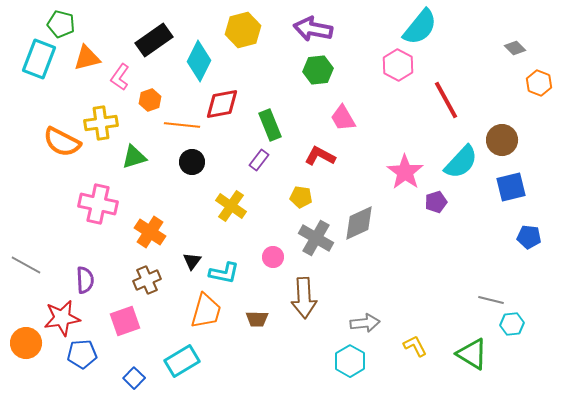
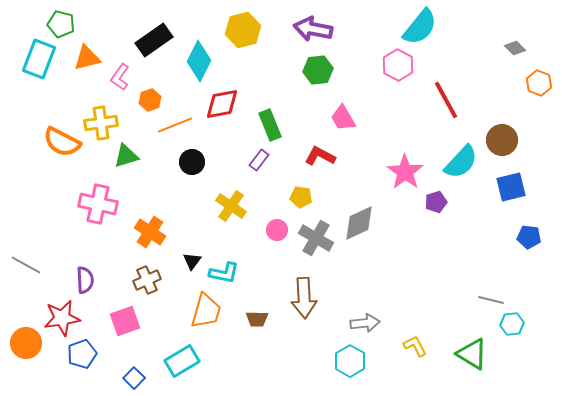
orange line at (182, 125): moved 7 px left; rotated 28 degrees counterclockwise
green triangle at (134, 157): moved 8 px left, 1 px up
pink circle at (273, 257): moved 4 px right, 27 px up
blue pentagon at (82, 354): rotated 16 degrees counterclockwise
